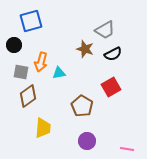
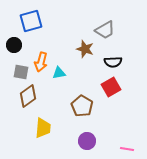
black semicircle: moved 8 px down; rotated 24 degrees clockwise
